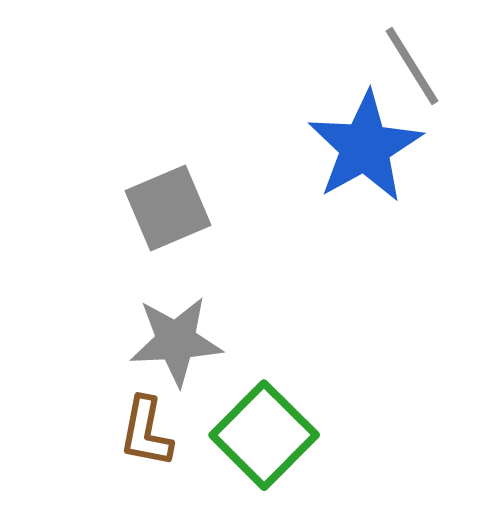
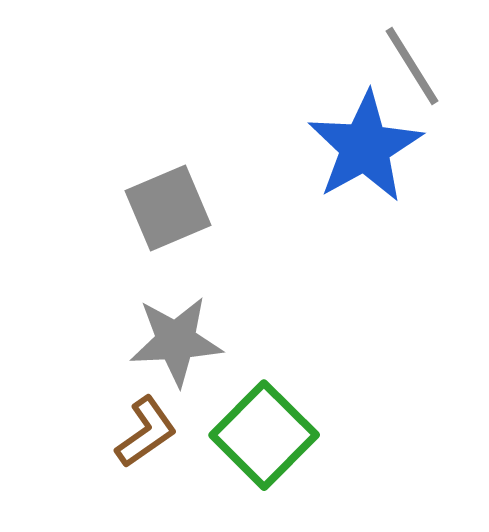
brown L-shape: rotated 136 degrees counterclockwise
